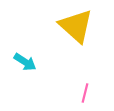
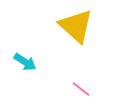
pink line: moved 4 px left, 4 px up; rotated 66 degrees counterclockwise
